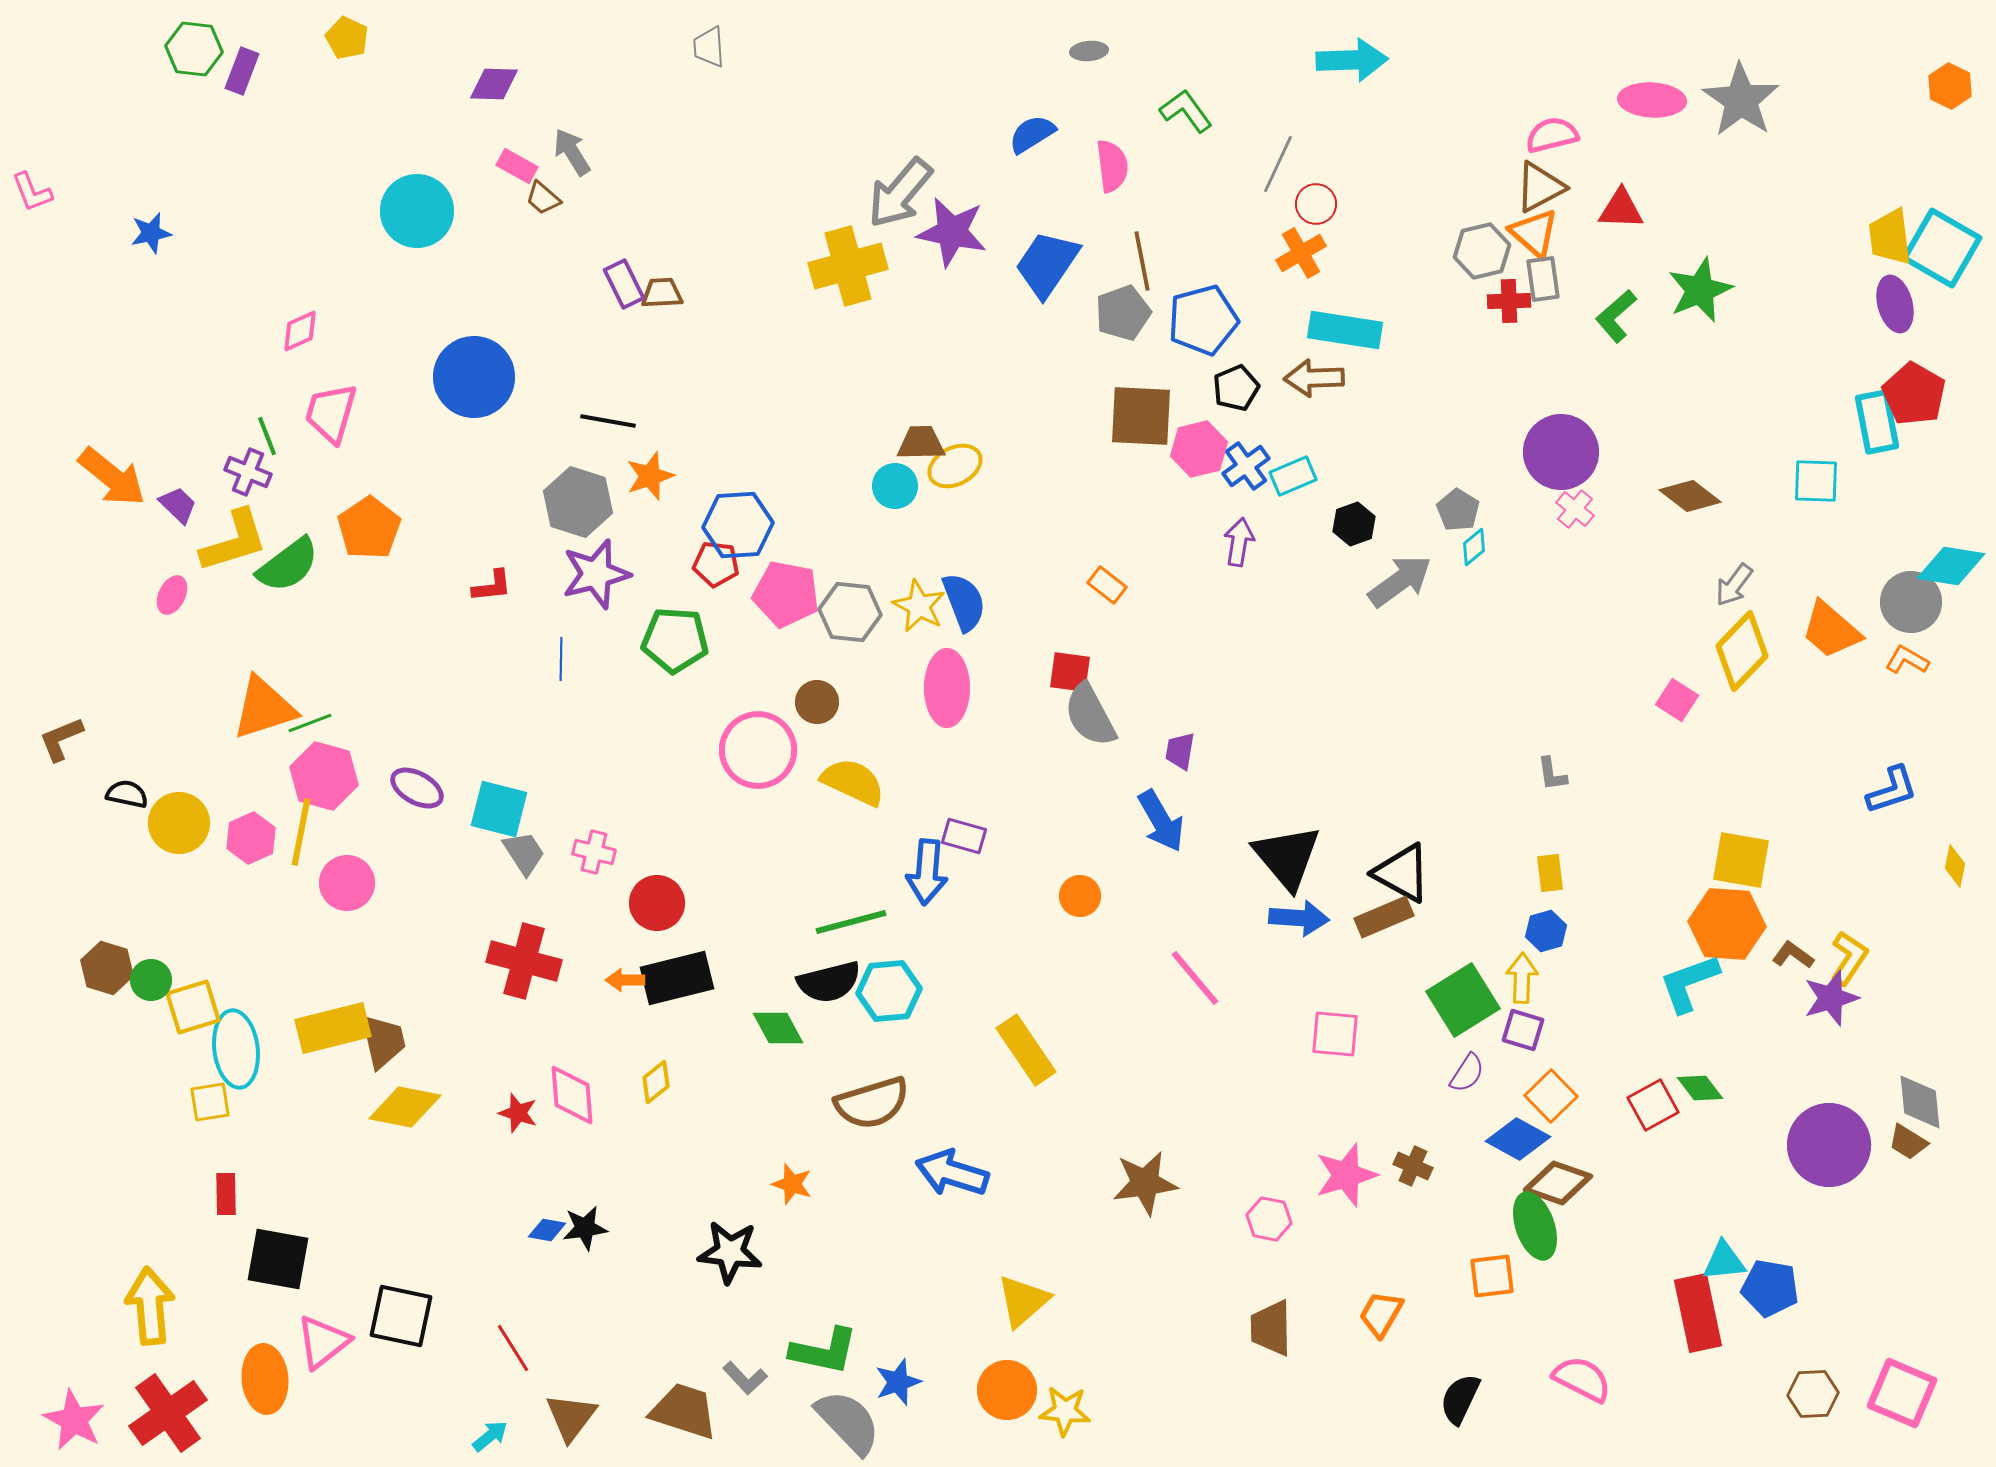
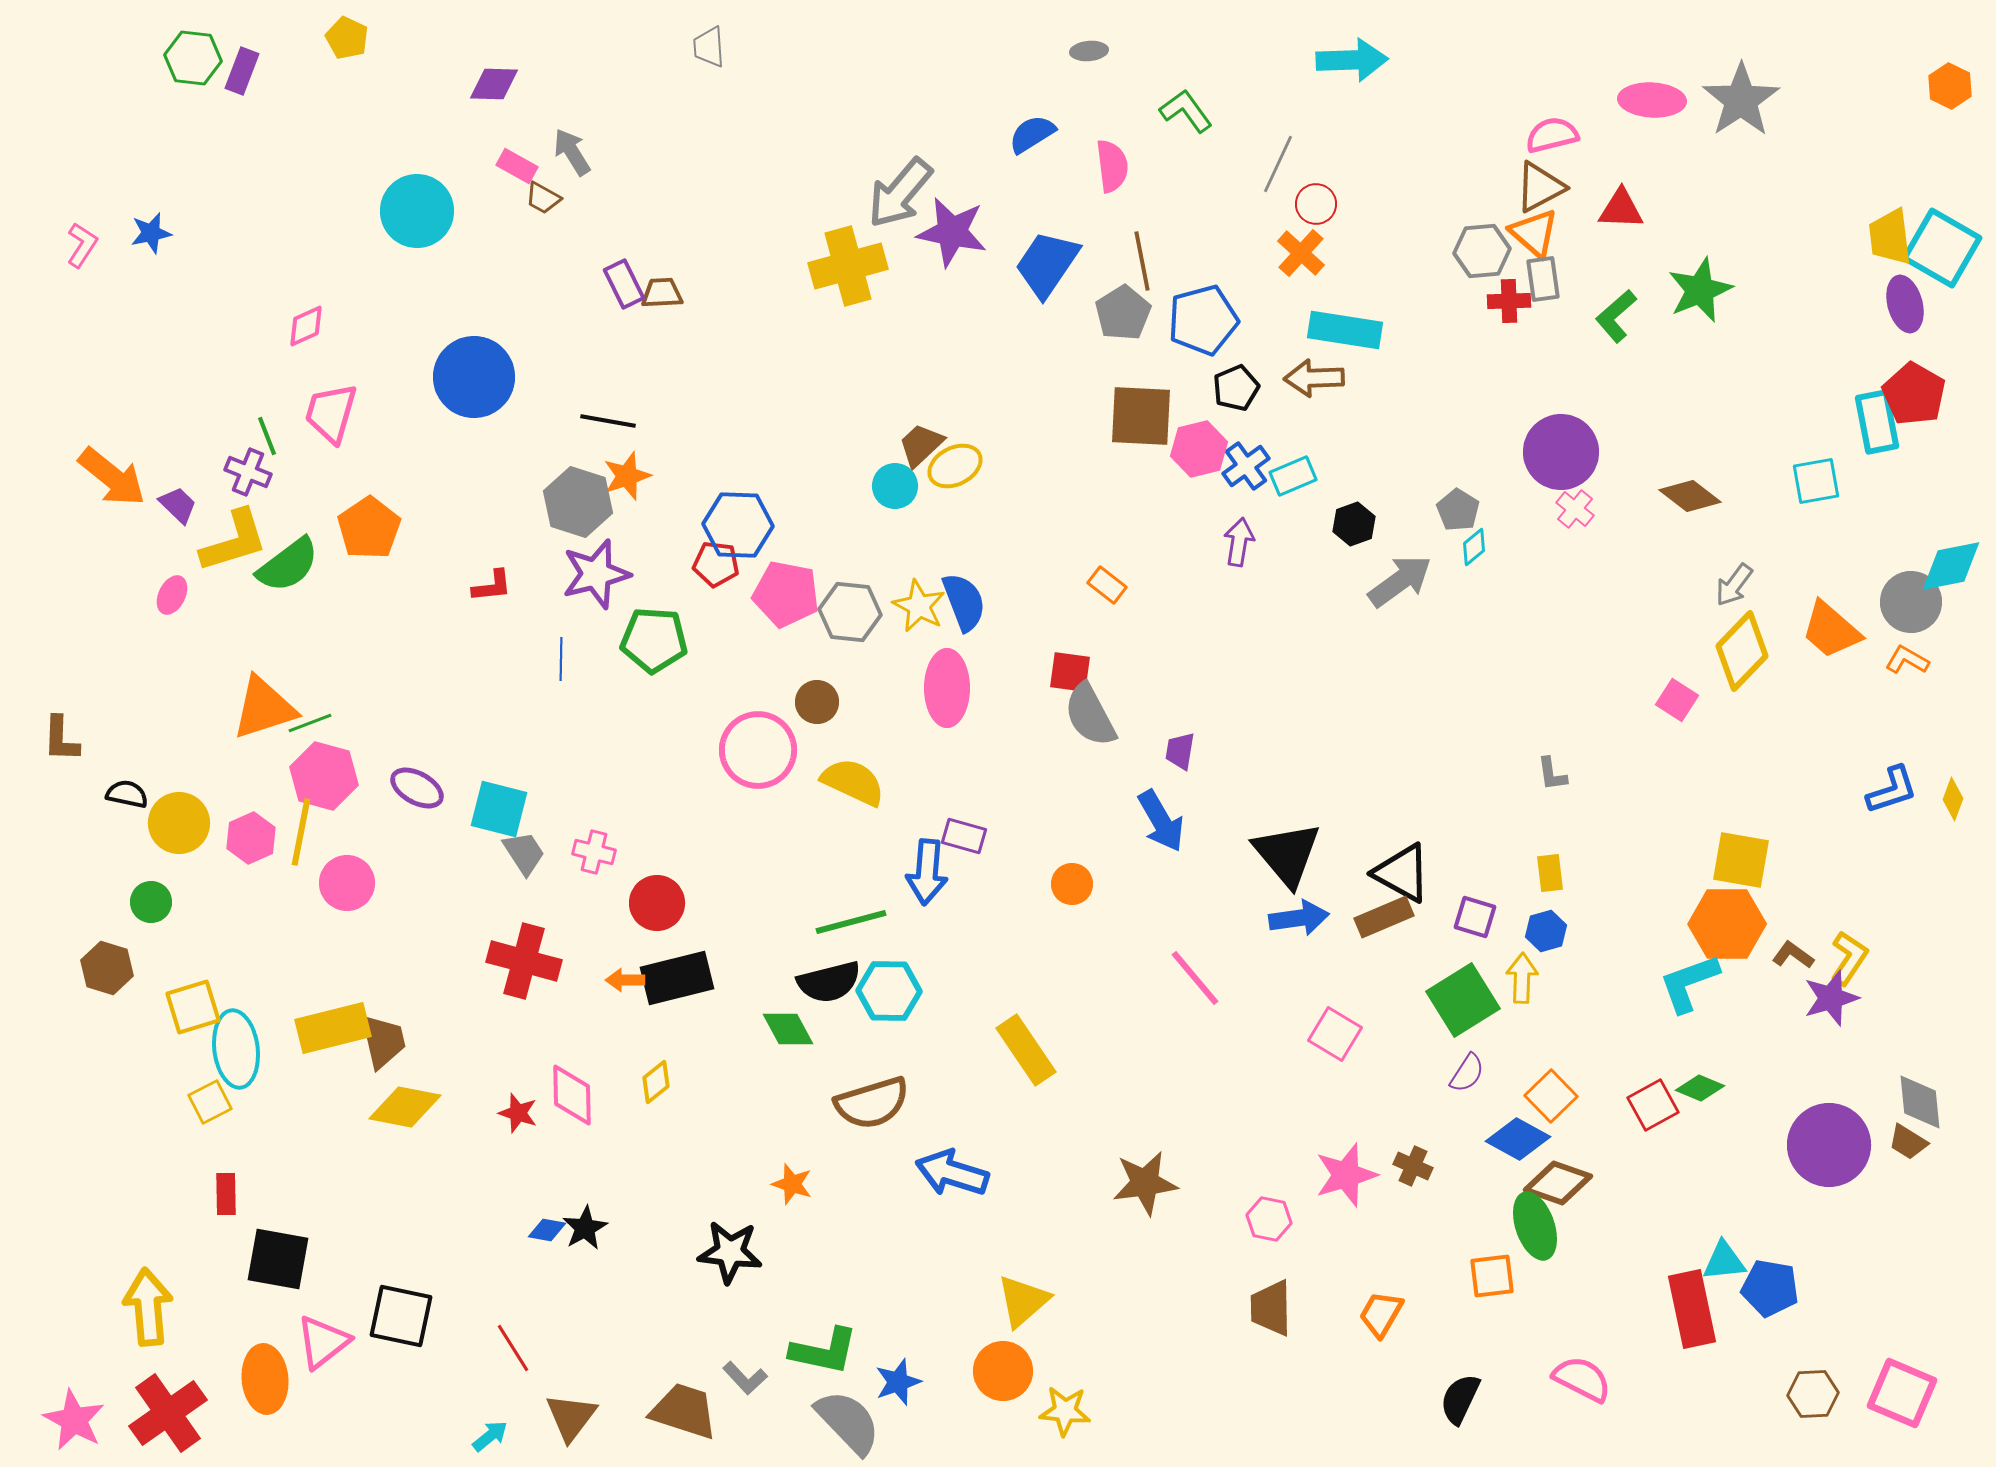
green hexagon at (194, 49): moved 1 px left, 9 px down
gray star at (1741, 100): rotated 4 degrees clockwise
pink L-shape at (32, 192): moved 50 px right, 53 px down; rotated 126 degrees counterclockwise
brown trapezoid at (543, 198): rotated 12 degrees counterclockwise
gray hexagon at (1482, 251): rotated 8 degrees clockwise
orange cross at (1301, 253): rotated 18 degrees counterclockwise
purple ellipse at (1895, 304): moved 10 px right
gray pentagon at (1123, 313): rotated 12 degrees counterclockwise
pink diamond at (300, 331): moved 6 px right, 5 px up
brown trapezoid at (921, 443): moved 2 px down; rotated 42 degrees counterclockwise
orange star at (650, 476): moved 23 px left
cyan square at (1816, 481): rotated 12 degrees counterclockwise
blue hexagon at (738, 525): rotated 6 degrees clockwise
cyan diamond at (1951, 566): rotated 20 degrees counterclockwise
green pentagon at (675, 640): moved 21 px left
brown L-shape at (61, 739): rotated 66 degrees counterclockwise
black triangle at (1287, 857): moved 3 px up
yellow diamond at (1955, 866): moved 2 px left, 67 px up; rotated 9 degrees clockwise
orange circle at (1080, 896): moved 8 px left, 12 px up
blue arrow at (1299, 918): rotated 12 degrees counterclockwise
orange hexagon at (1727, 924): rotated 4 degrees counterclockwise
green circle at (151, 980): moved 78 px up
cyan hexagon at (889, 991): rotated 6 degrees clockwise
green diamond at (778, 1028): moved 10 px right, 1 px down
purple square at (1523, 1030): moved 48 px left, 113 px up
pink square at (1335, 1034): rotated 26 degrees clockwise
green diamond at (1700, 1088): rotated 30 degrees counterclockwise
pink diamond at (572, 1095): rotated 4 degrees clockwise
yellow square at (210, 1102): rotated 18 degrees counterclockwise
black star at (585, 1228): rotated 21 degrees counterclockwise
yellow arrow at (150, 1306): moved 2 px left, 1 px down
red rectangle at (1698, 1313): moved 6 px left, 4 px up
brown trapezoid at (1271, 1328): moved 20 px up
orange circle at (1007, 1390): moved 4 px left, 19 px up
